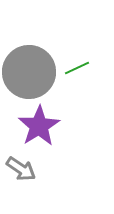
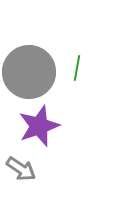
green line: rotated 55 degrees counterclockwise
purple star: rotated 12 degrees clockwise
